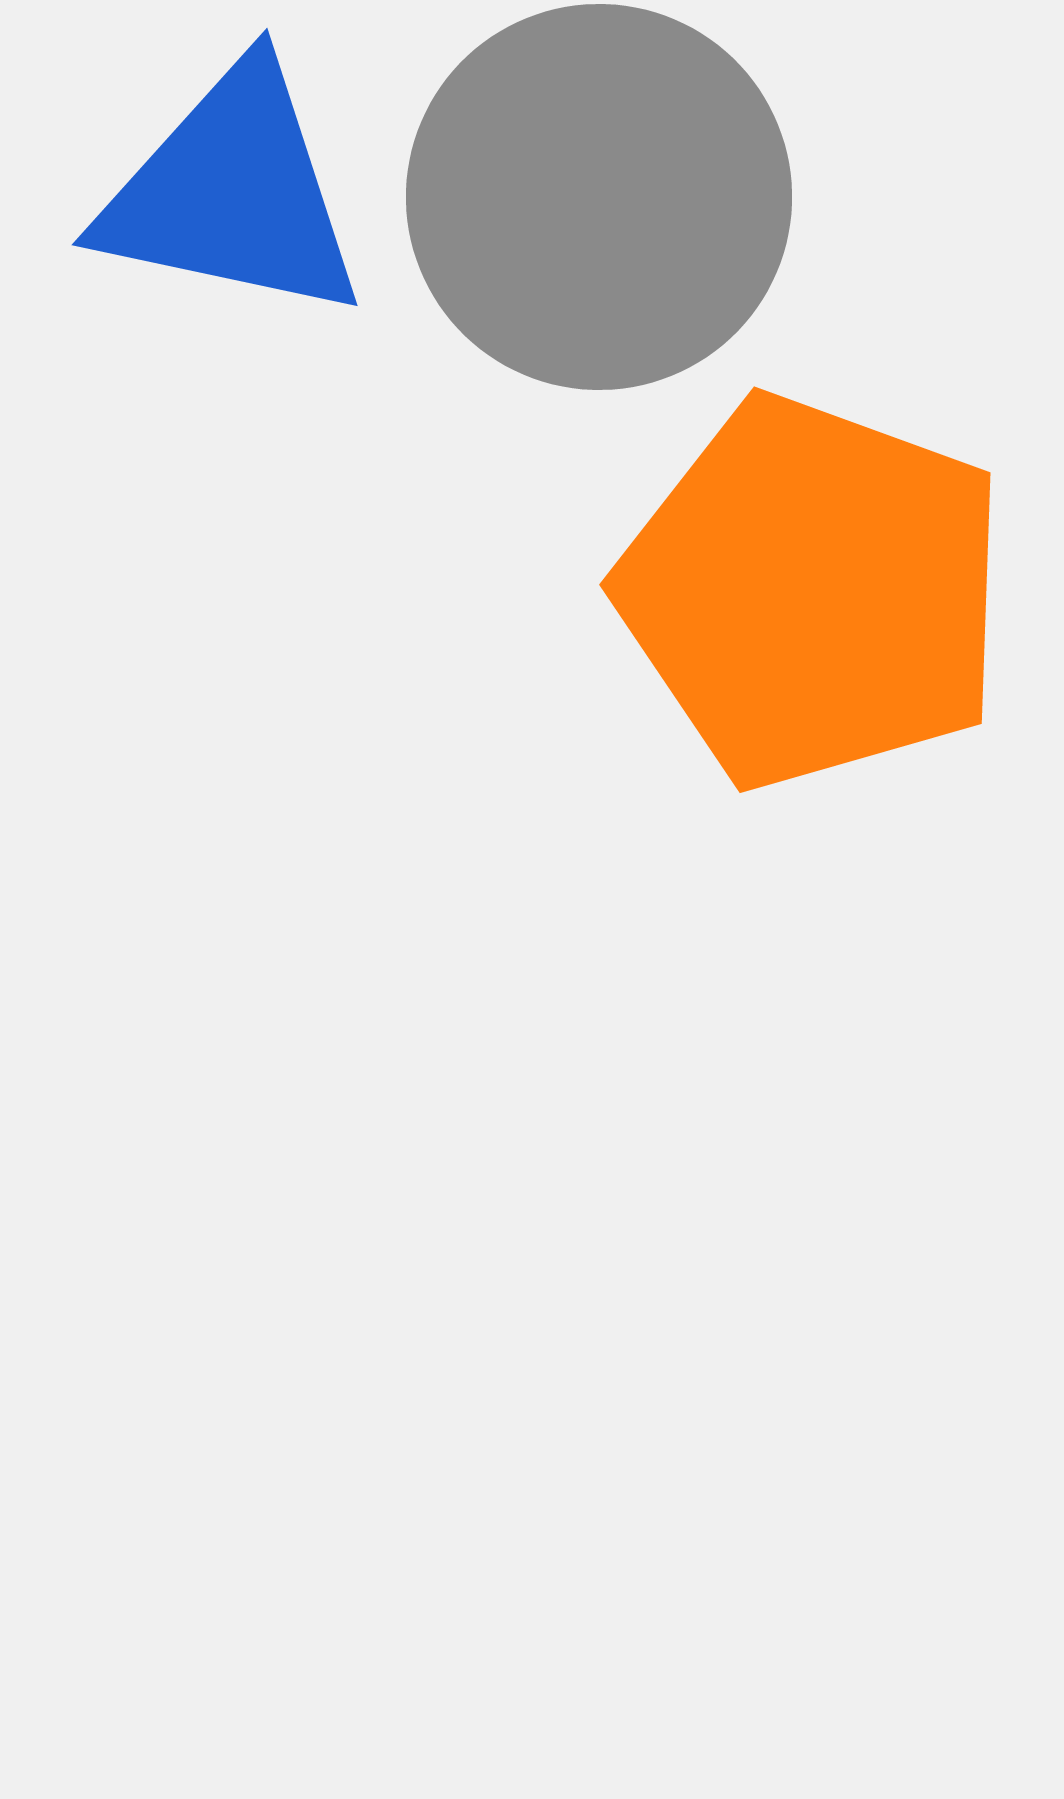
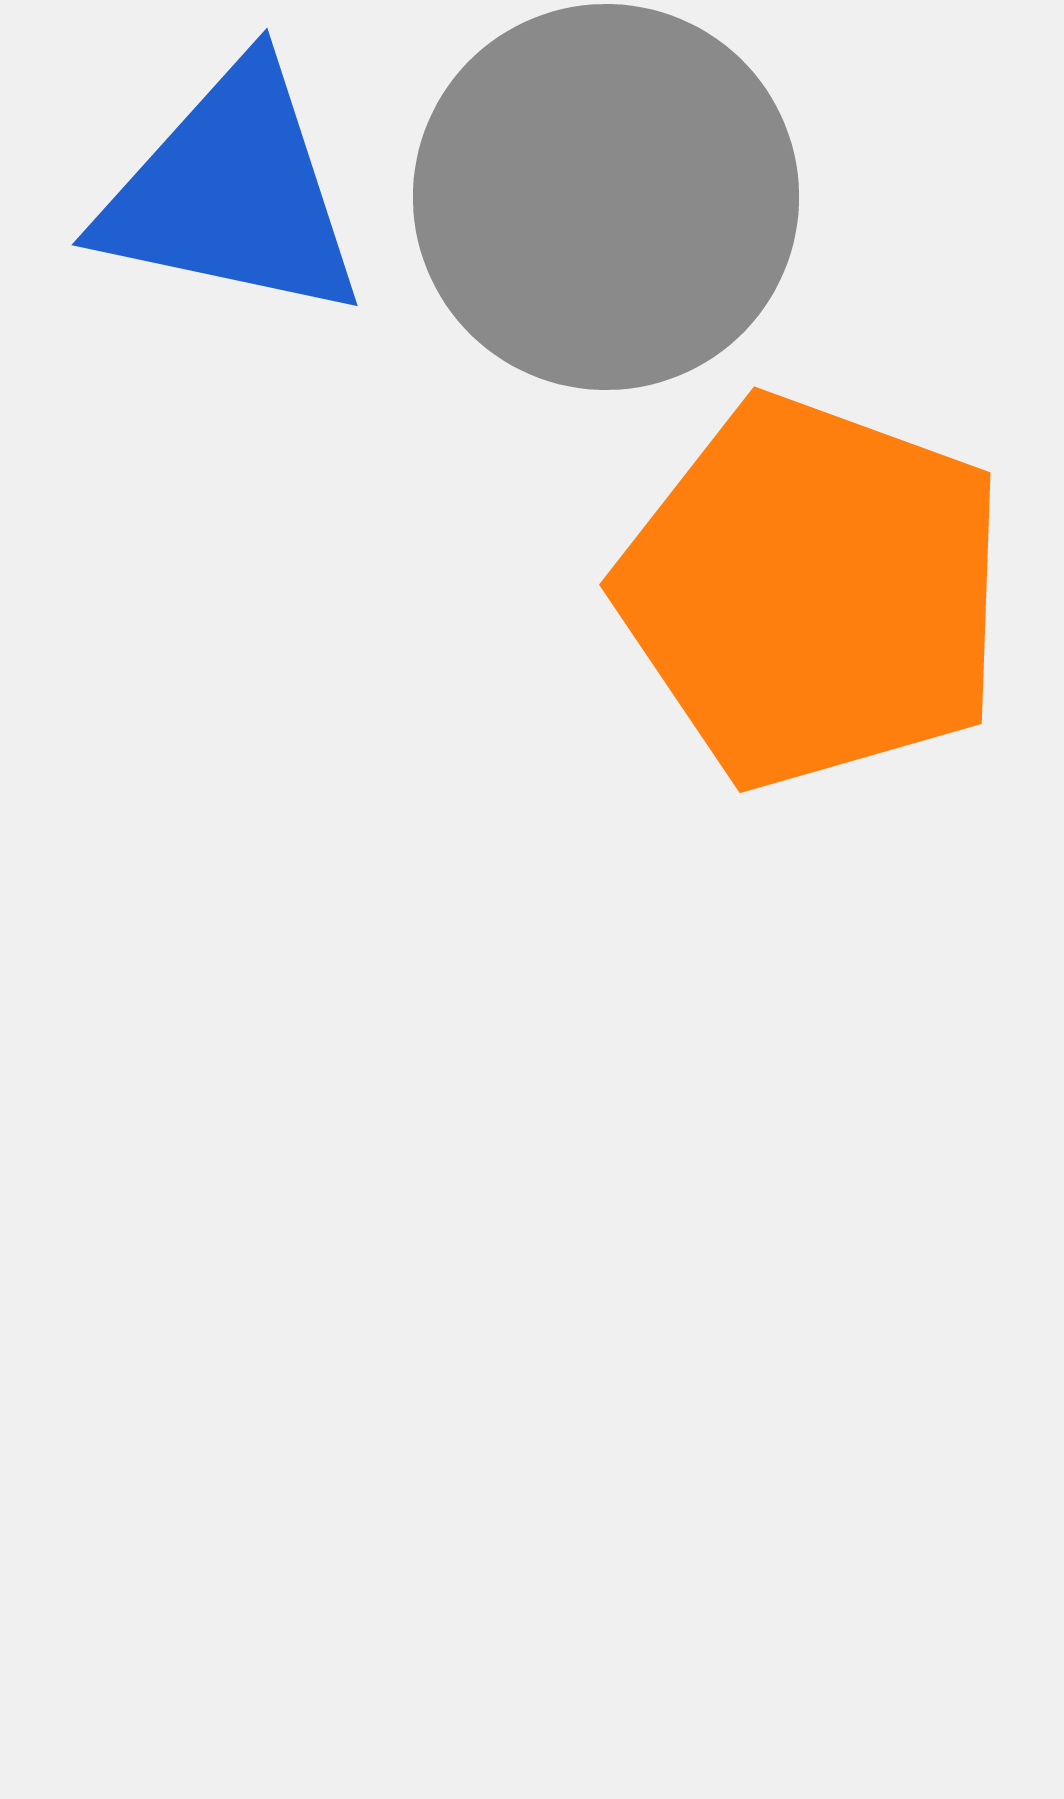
gray circle: moved 7 px right
